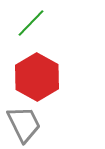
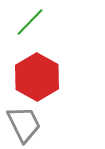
green line: moved 1 px left, 1 px up
